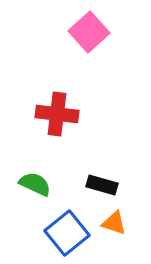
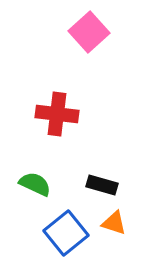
blue square: moved 1 px left
